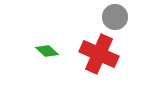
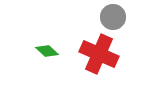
gray circle: moved 2 px left
